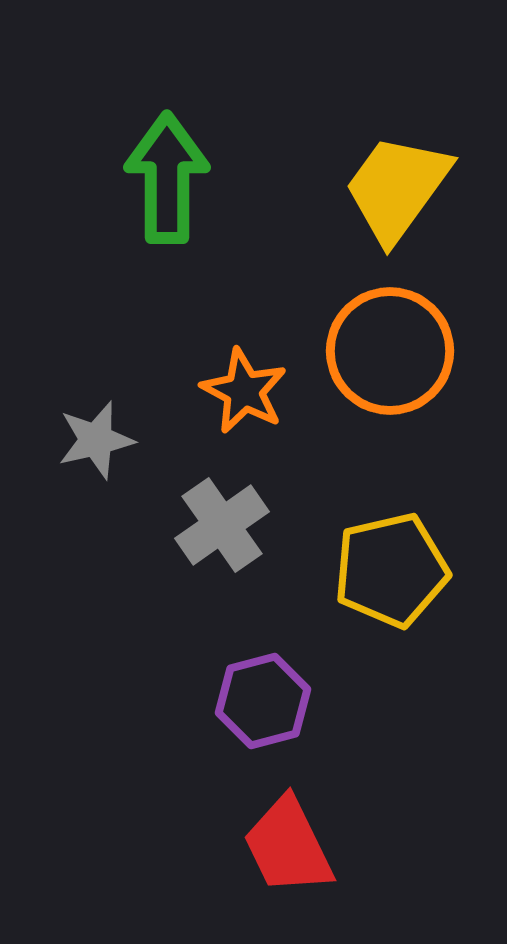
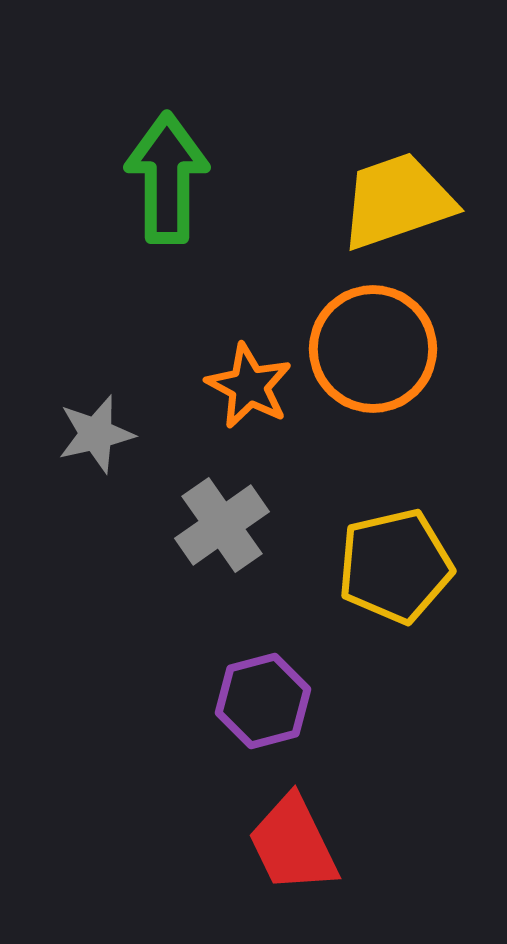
yellow trapezoid: moved 13 px down; rotated 35 degrees clockwise
orange circle: moved 17 px left, 2 px up
orange star: moved 5 px right, 5 px up
gray star: moved 6 px up
yellow pentagon: moved 4 px right, 4 px up
red trapezoid: moved 5 px right, 2 px up
